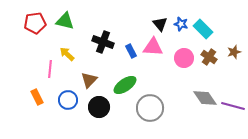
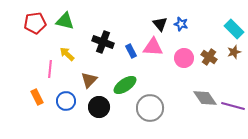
cyan rectangle: moved 31 px right
blue circle: moved 2 px left, 1 px down
